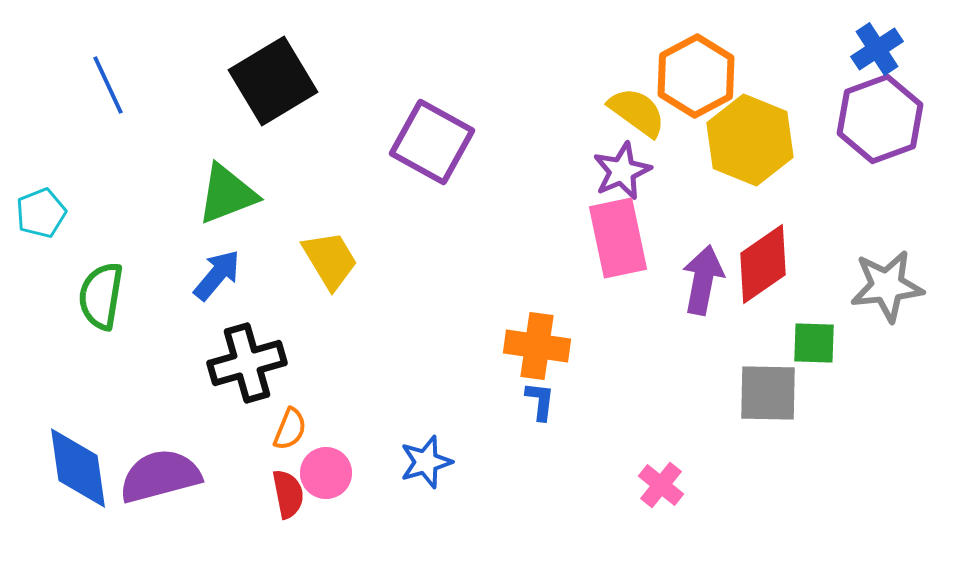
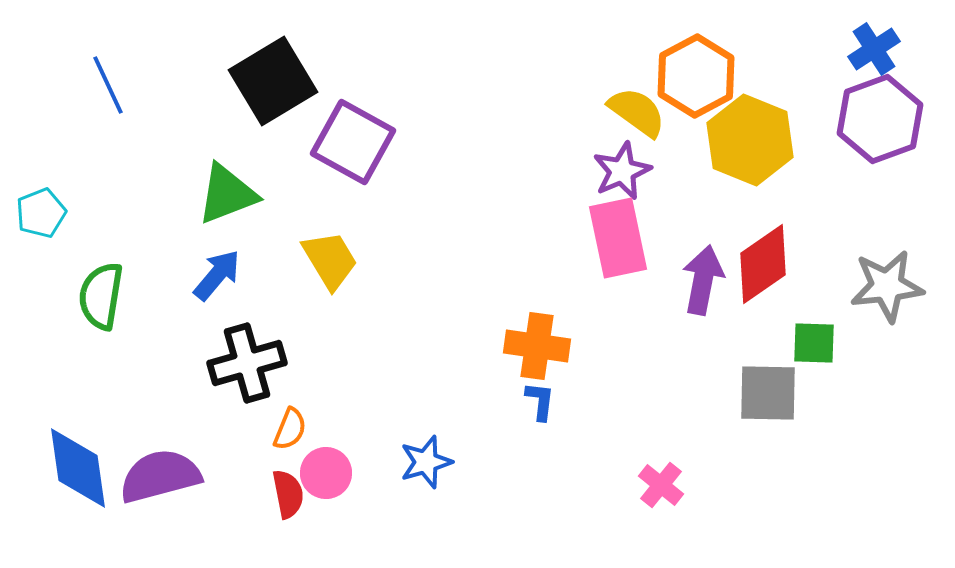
blue cross: moved 3 px left
purple square: moved 79 px left
